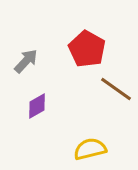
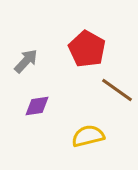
brown line: moved 1 px right, 1 px down
purple diamond: rotated 20 degrees clockwise
yellow semicircle: moved 2 px left, 13 px up
